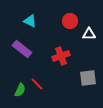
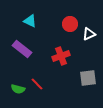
red circle: moved 3 px down
white triangle: rotated 24 degrees counterclockwise
green semicircle: moved 2 px left, 1 px up; rotated 80 degrees clockwise
